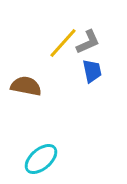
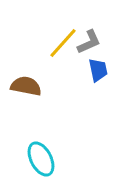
gray L-shape: moved 1 px right
blue trapezoid: moved 6 px right, 1 px up
cyan ellipse: rotated 76 degrees counterclockwise
